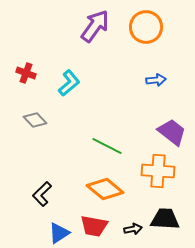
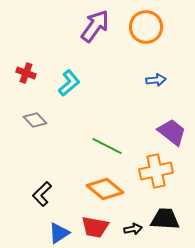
orange cross: moved 2 px left; rotated 16 degrees counterclockwise
red trapezoid: moved 1 px right, 1 px down
